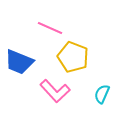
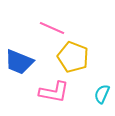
pink line: moved 2 px right
pink L-shape: moved 1 px left, 1 px down; rotated 36 degrees counterclockwise
